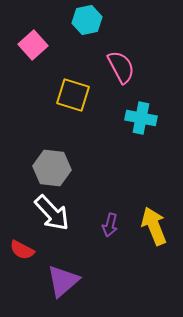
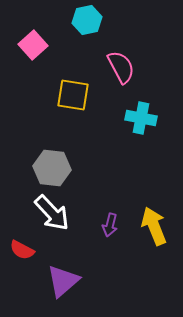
yellow square: rotated 8 degrees counterclockwise
